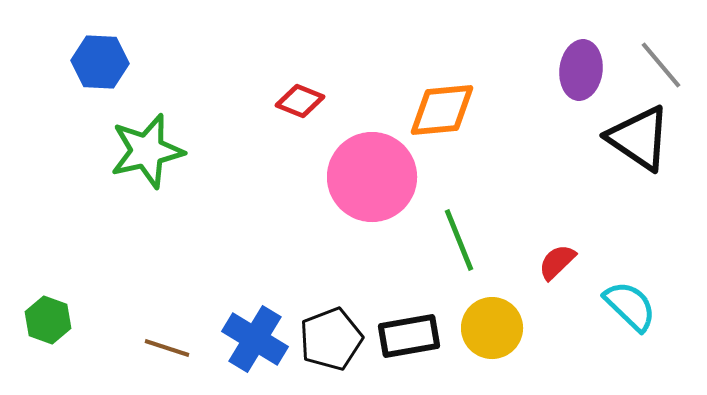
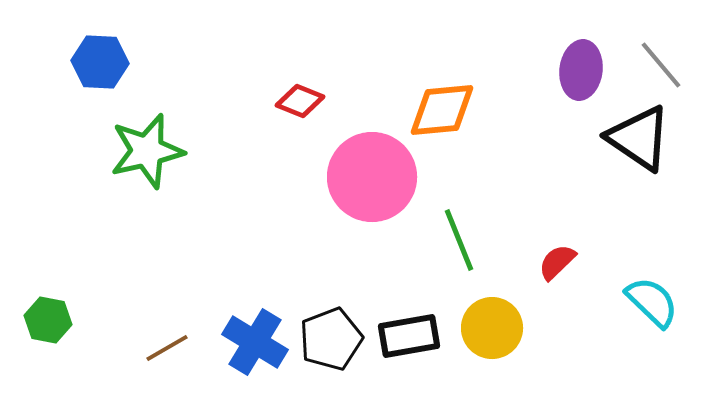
cyan semicircle: moved 22 px right, 4 px up
green hexagon: rotated 9 degrees counterclockwise
blue cross: moved 3 px down
brown line: rotated 48 degrees counterclockwise
